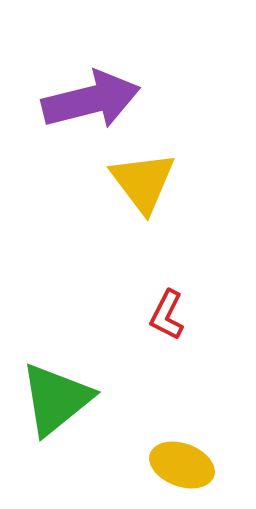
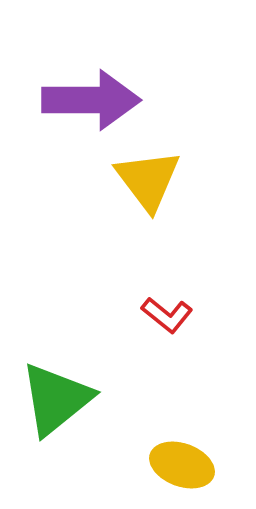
purple arrow: rotated 14 degrees clockwise
yellow triangle: moved 5 px right, 2 px up
red L-shape: rotated 78 degrees counterclockwise
